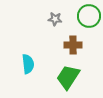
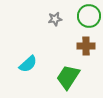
gray star: rotated 16 degrees counterclockwise
brown cross: moved 13 px right, 1 px down
cyan semicircle: rotated 54 degrees clockwise
